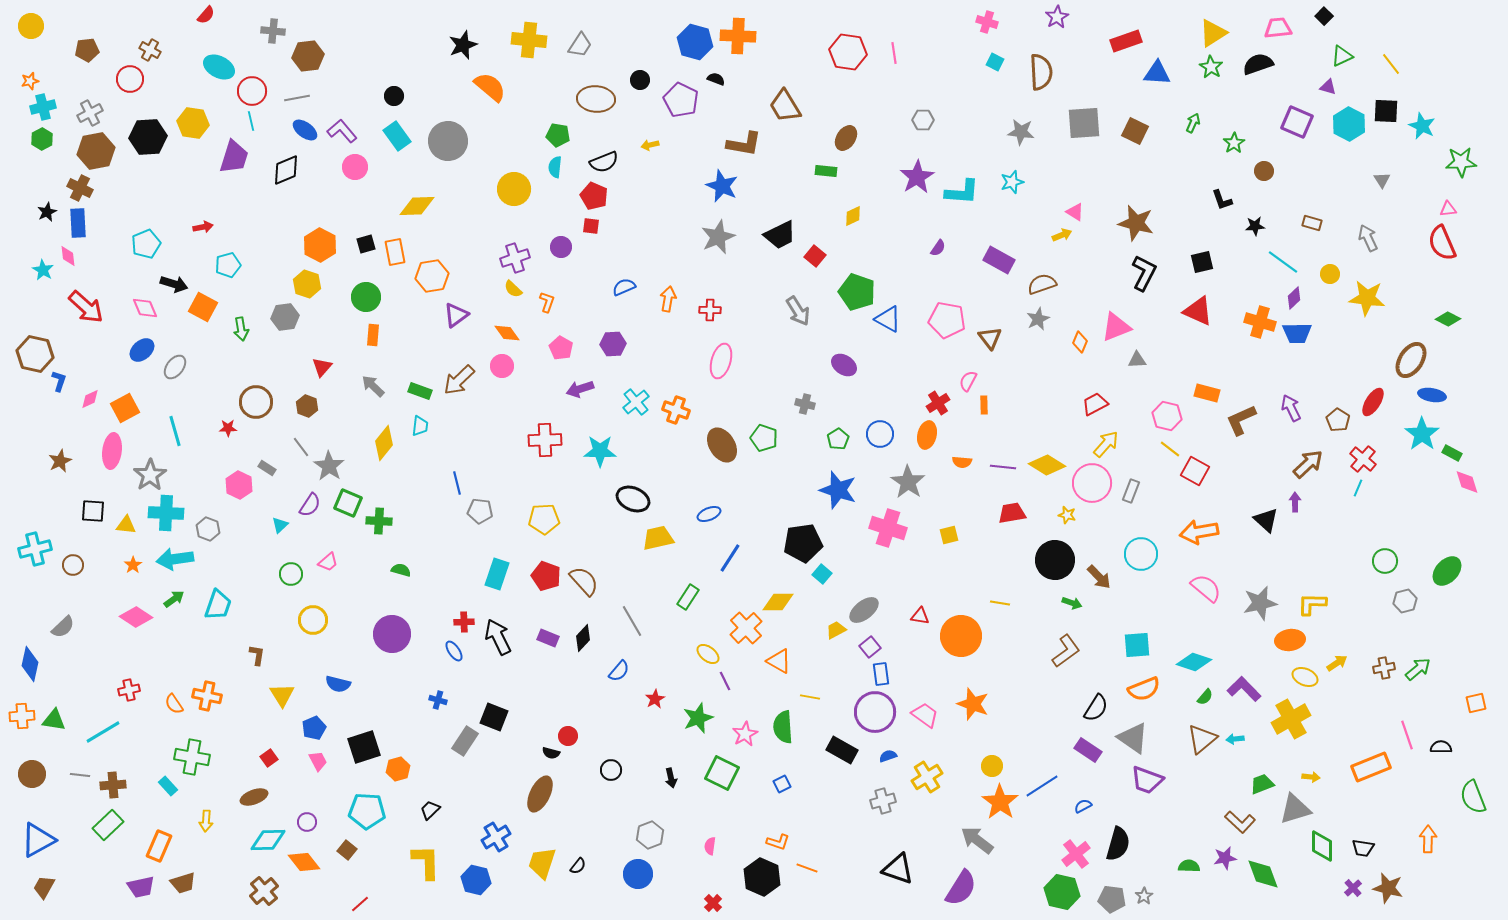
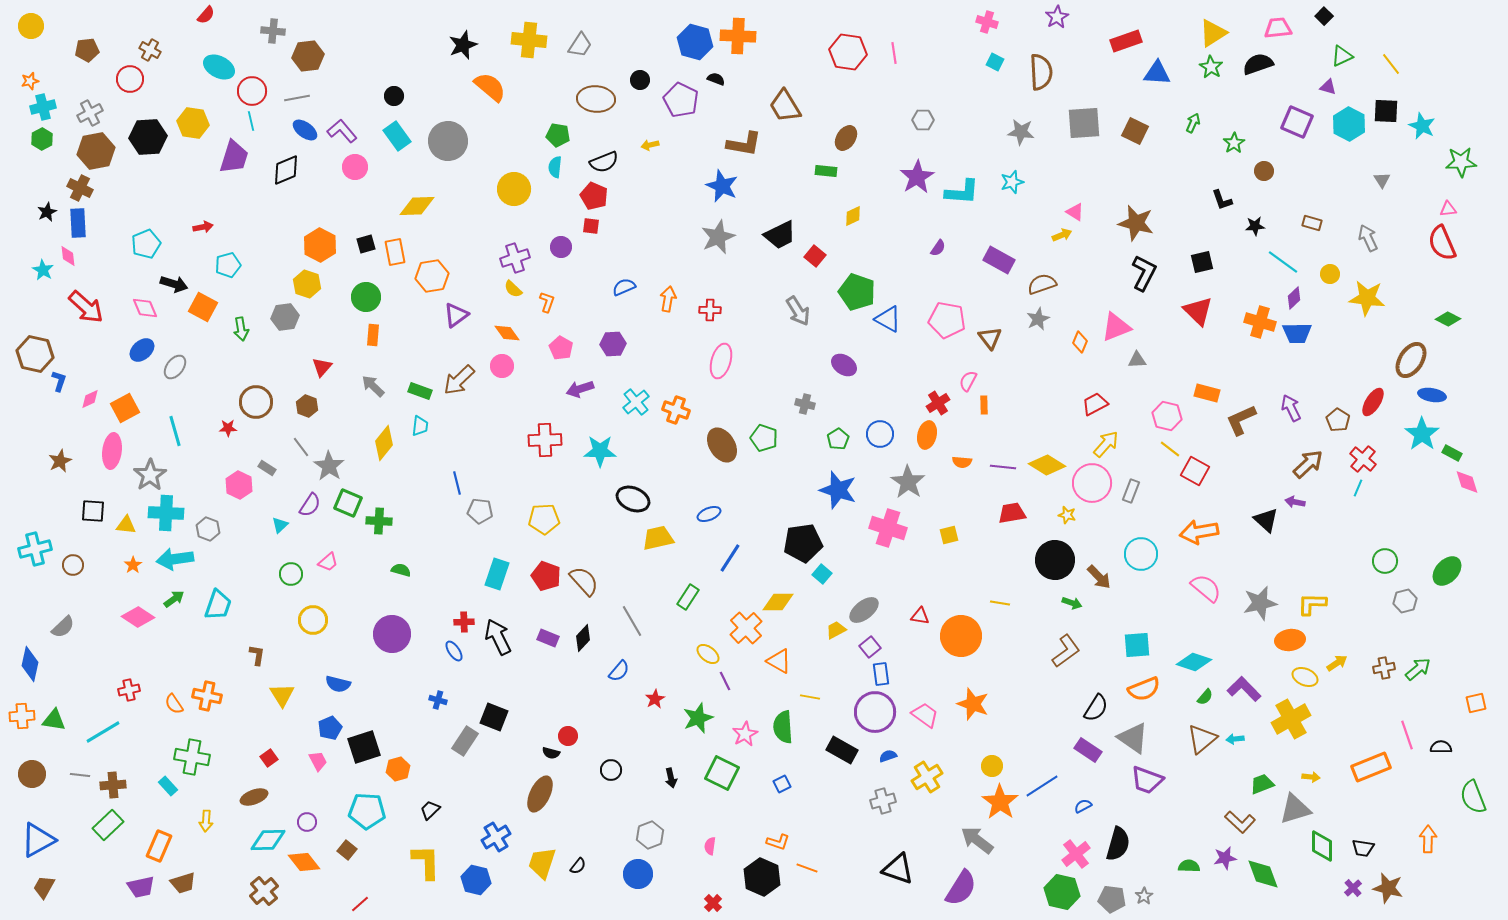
red triangle at (1198, 311): rotated 20 degrees clockwise
purple arrow at (1295, 502): rotated 78 degrees counterclockwise
pink diamond at (136, 617): moved 2 px right
blue pentagon at (314, 728): moved 16 px right
